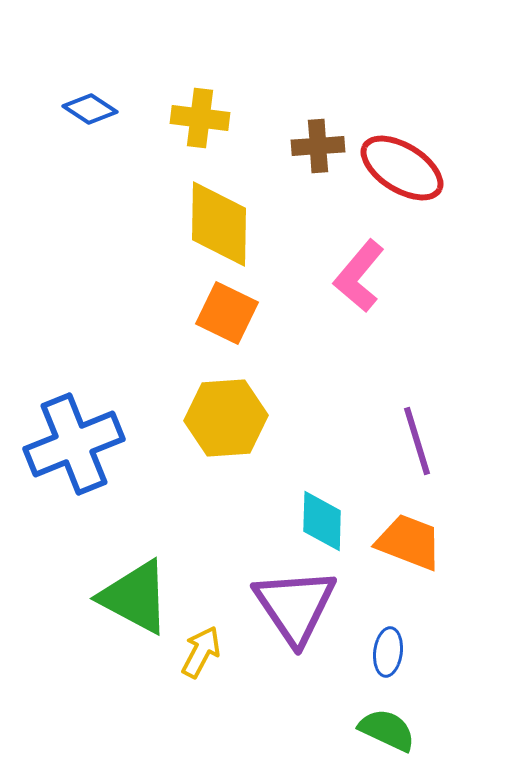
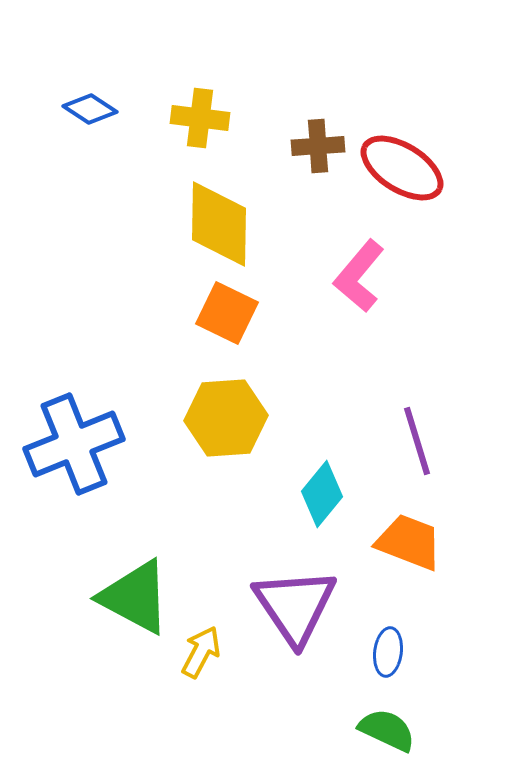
cyan diamond: moved 27 px up; rotated 38 degrees clockwise
